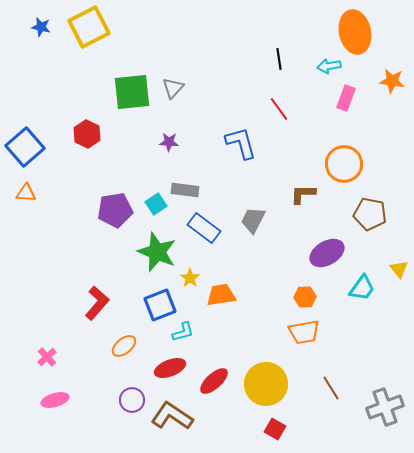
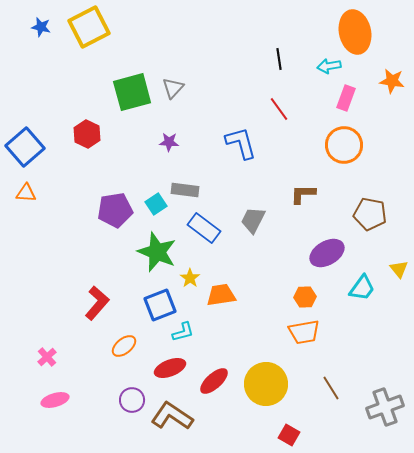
green square at (132, 92): rotated 9 degrees counterclockwise
orange circle at (344, 164): moved 19 px up
red square at (275, 429): moved 14 px right, 6 px down
